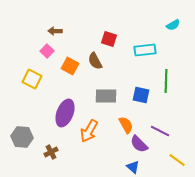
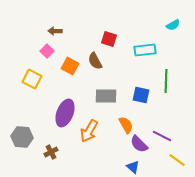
purple line: moved 2 px right, 5 px down
